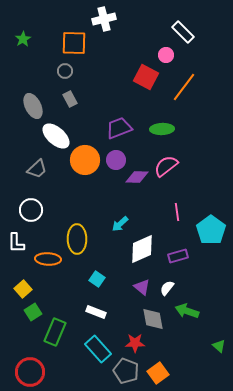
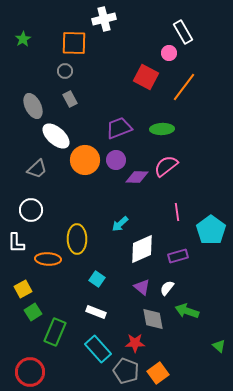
white rectangle at (183, 32): rotated 15 degrees clockwise
pink circle at (166, 55): moved 3 px right, 2 px up
yellow square at (23, 289): rotated 12 degrees clockwise
